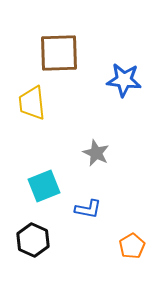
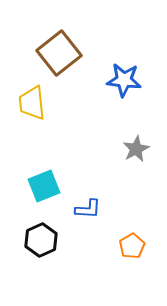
brown square: rotated 36 degrees counterclockwise
gray star: moved 40 px right, 4 px up; rotated 20 degrees clockwise
blue L-shape: rotated 8 degrees counterclockwise
black hexagon: moved 8 px right; rotated 12 degrees clockwise
